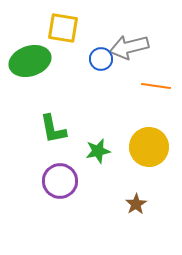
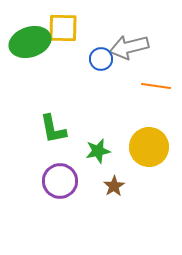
yellow square: rotated 8 degrees counterclockwise
green ellipse: moved 19 px up
brown star: moved 22 px left, 18 px up
